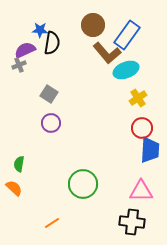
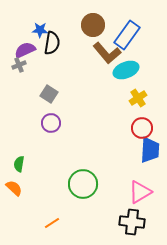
pink triangle: moved 1 px left, 1 px down; rotated 30 degrees counterclockwise
